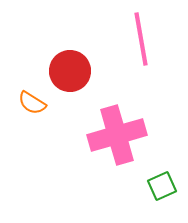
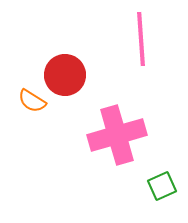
pink line: rotated 6 degrees clockwise
red circle: moved 5 px left, 4 px down
orange semicircle: moved 2 px up
